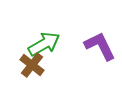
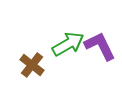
green arrow: moved 24 px right
